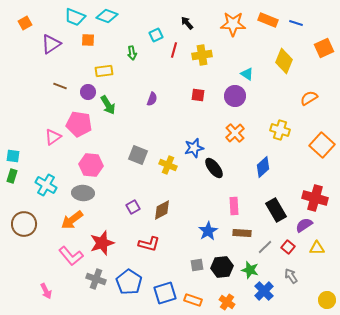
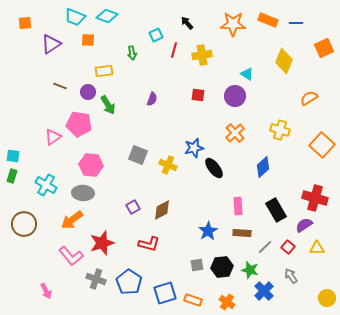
orange square at (25, 23): rotated 24 degrees clockwise
blue line at (296, 23): rotated 16 degrees counterclockwise
pink rectangle at (234, 206): moved 4 px right
yellow circle at (327, 300): moved 2 px up
